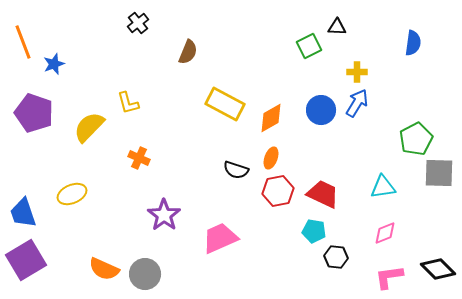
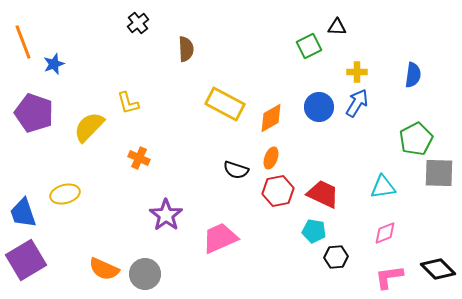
blue semicircle: moved 32 px down
brown semicircle: moved 2 px left, 3 px up; rotated 25 degrees counterclockwise
blue circle: moved 2 px left, 3 px up
yellow ellipse: moved 7 px left; rotated 8 degrees clockwise
purple star: moved 2 px right
black hexagon: rotated 10 degrees counterclockwise
